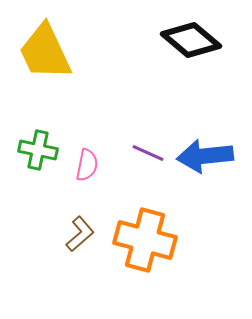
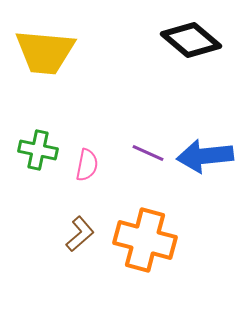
yellow trapezoid: rotated 60 degrees counterclockwise
